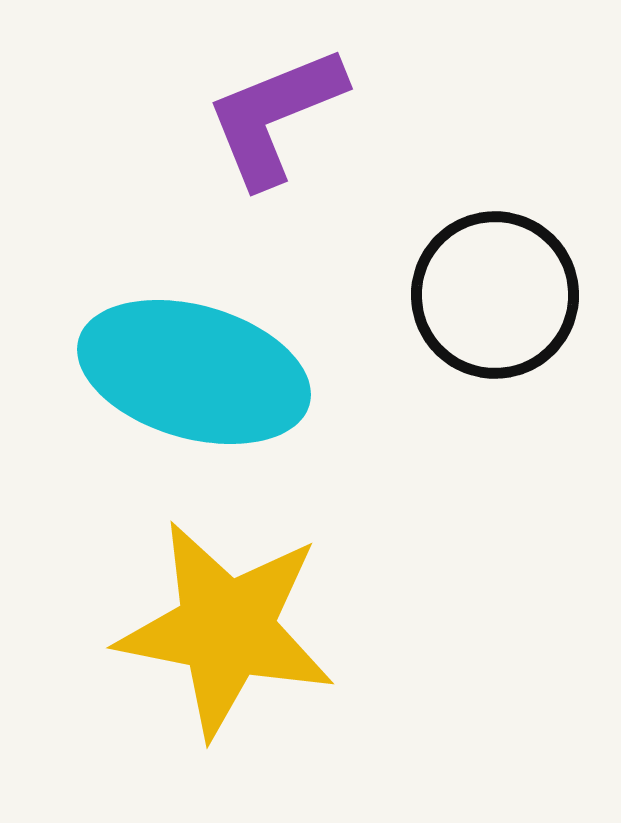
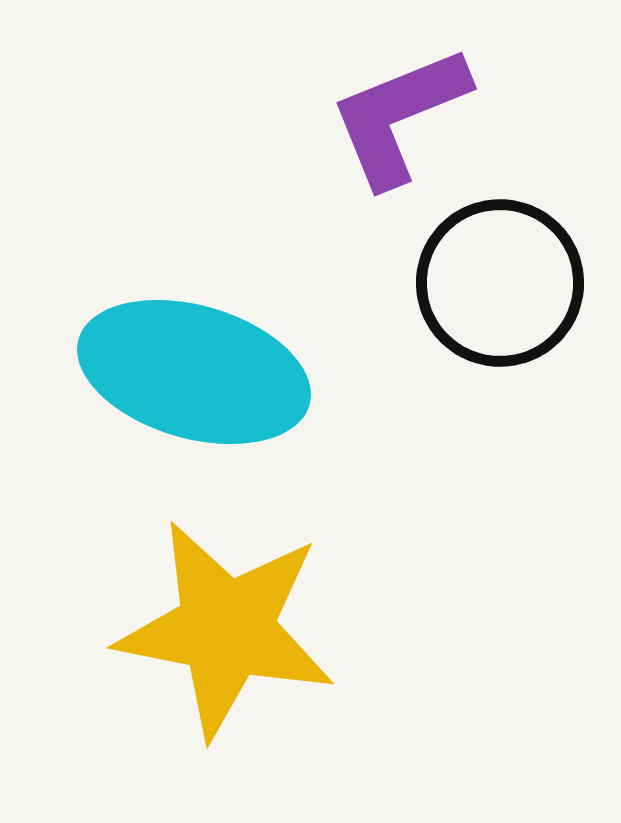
purple L-shape: moved 124 px right
black circle: moved 5 px right, 12 px up
